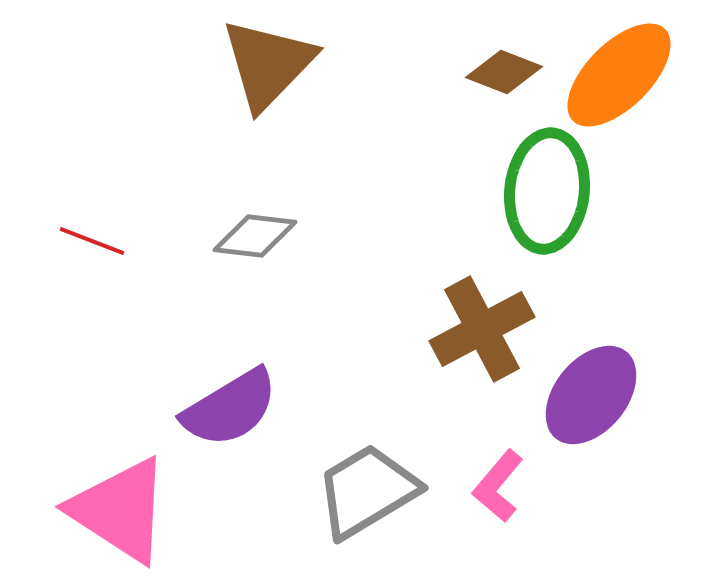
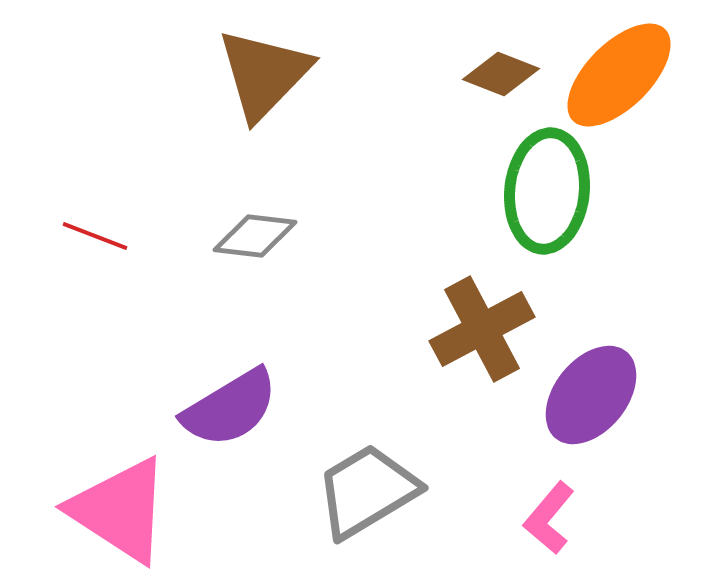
brown triangle: moved 4 px left, 10 px down
brown diamond: moved 3 px left, 2 px down
red line: moved 3 px right, 5 px up
pink L-shape: moved 51 px right, 32 px down
